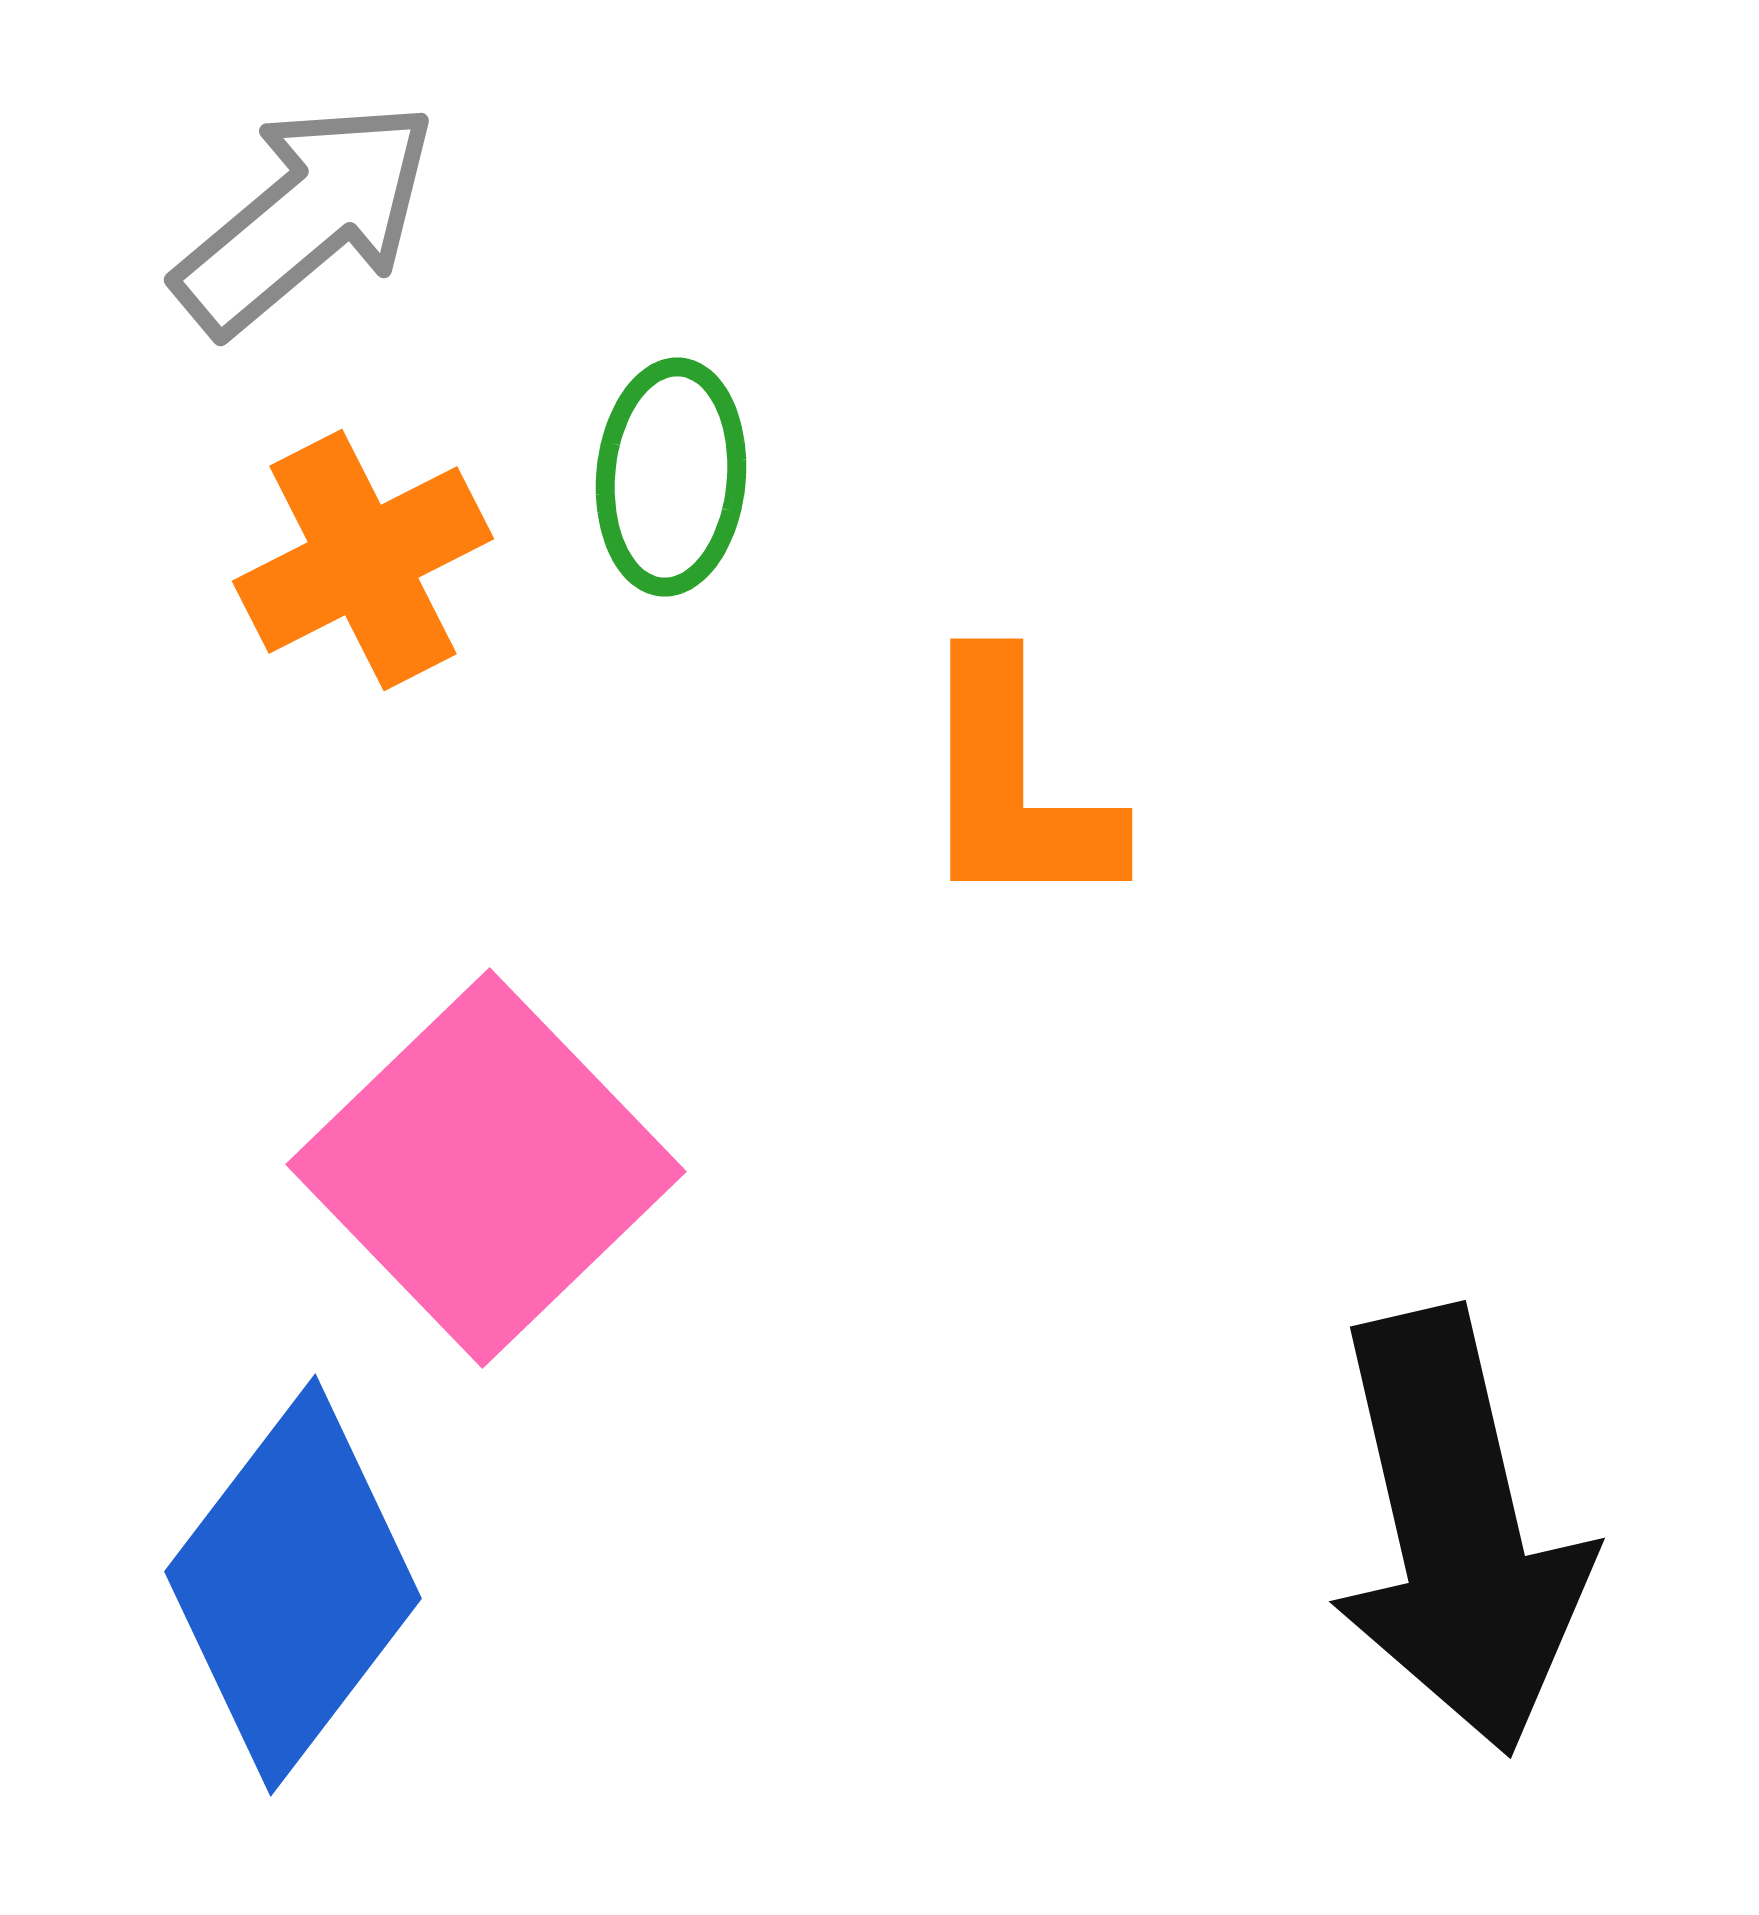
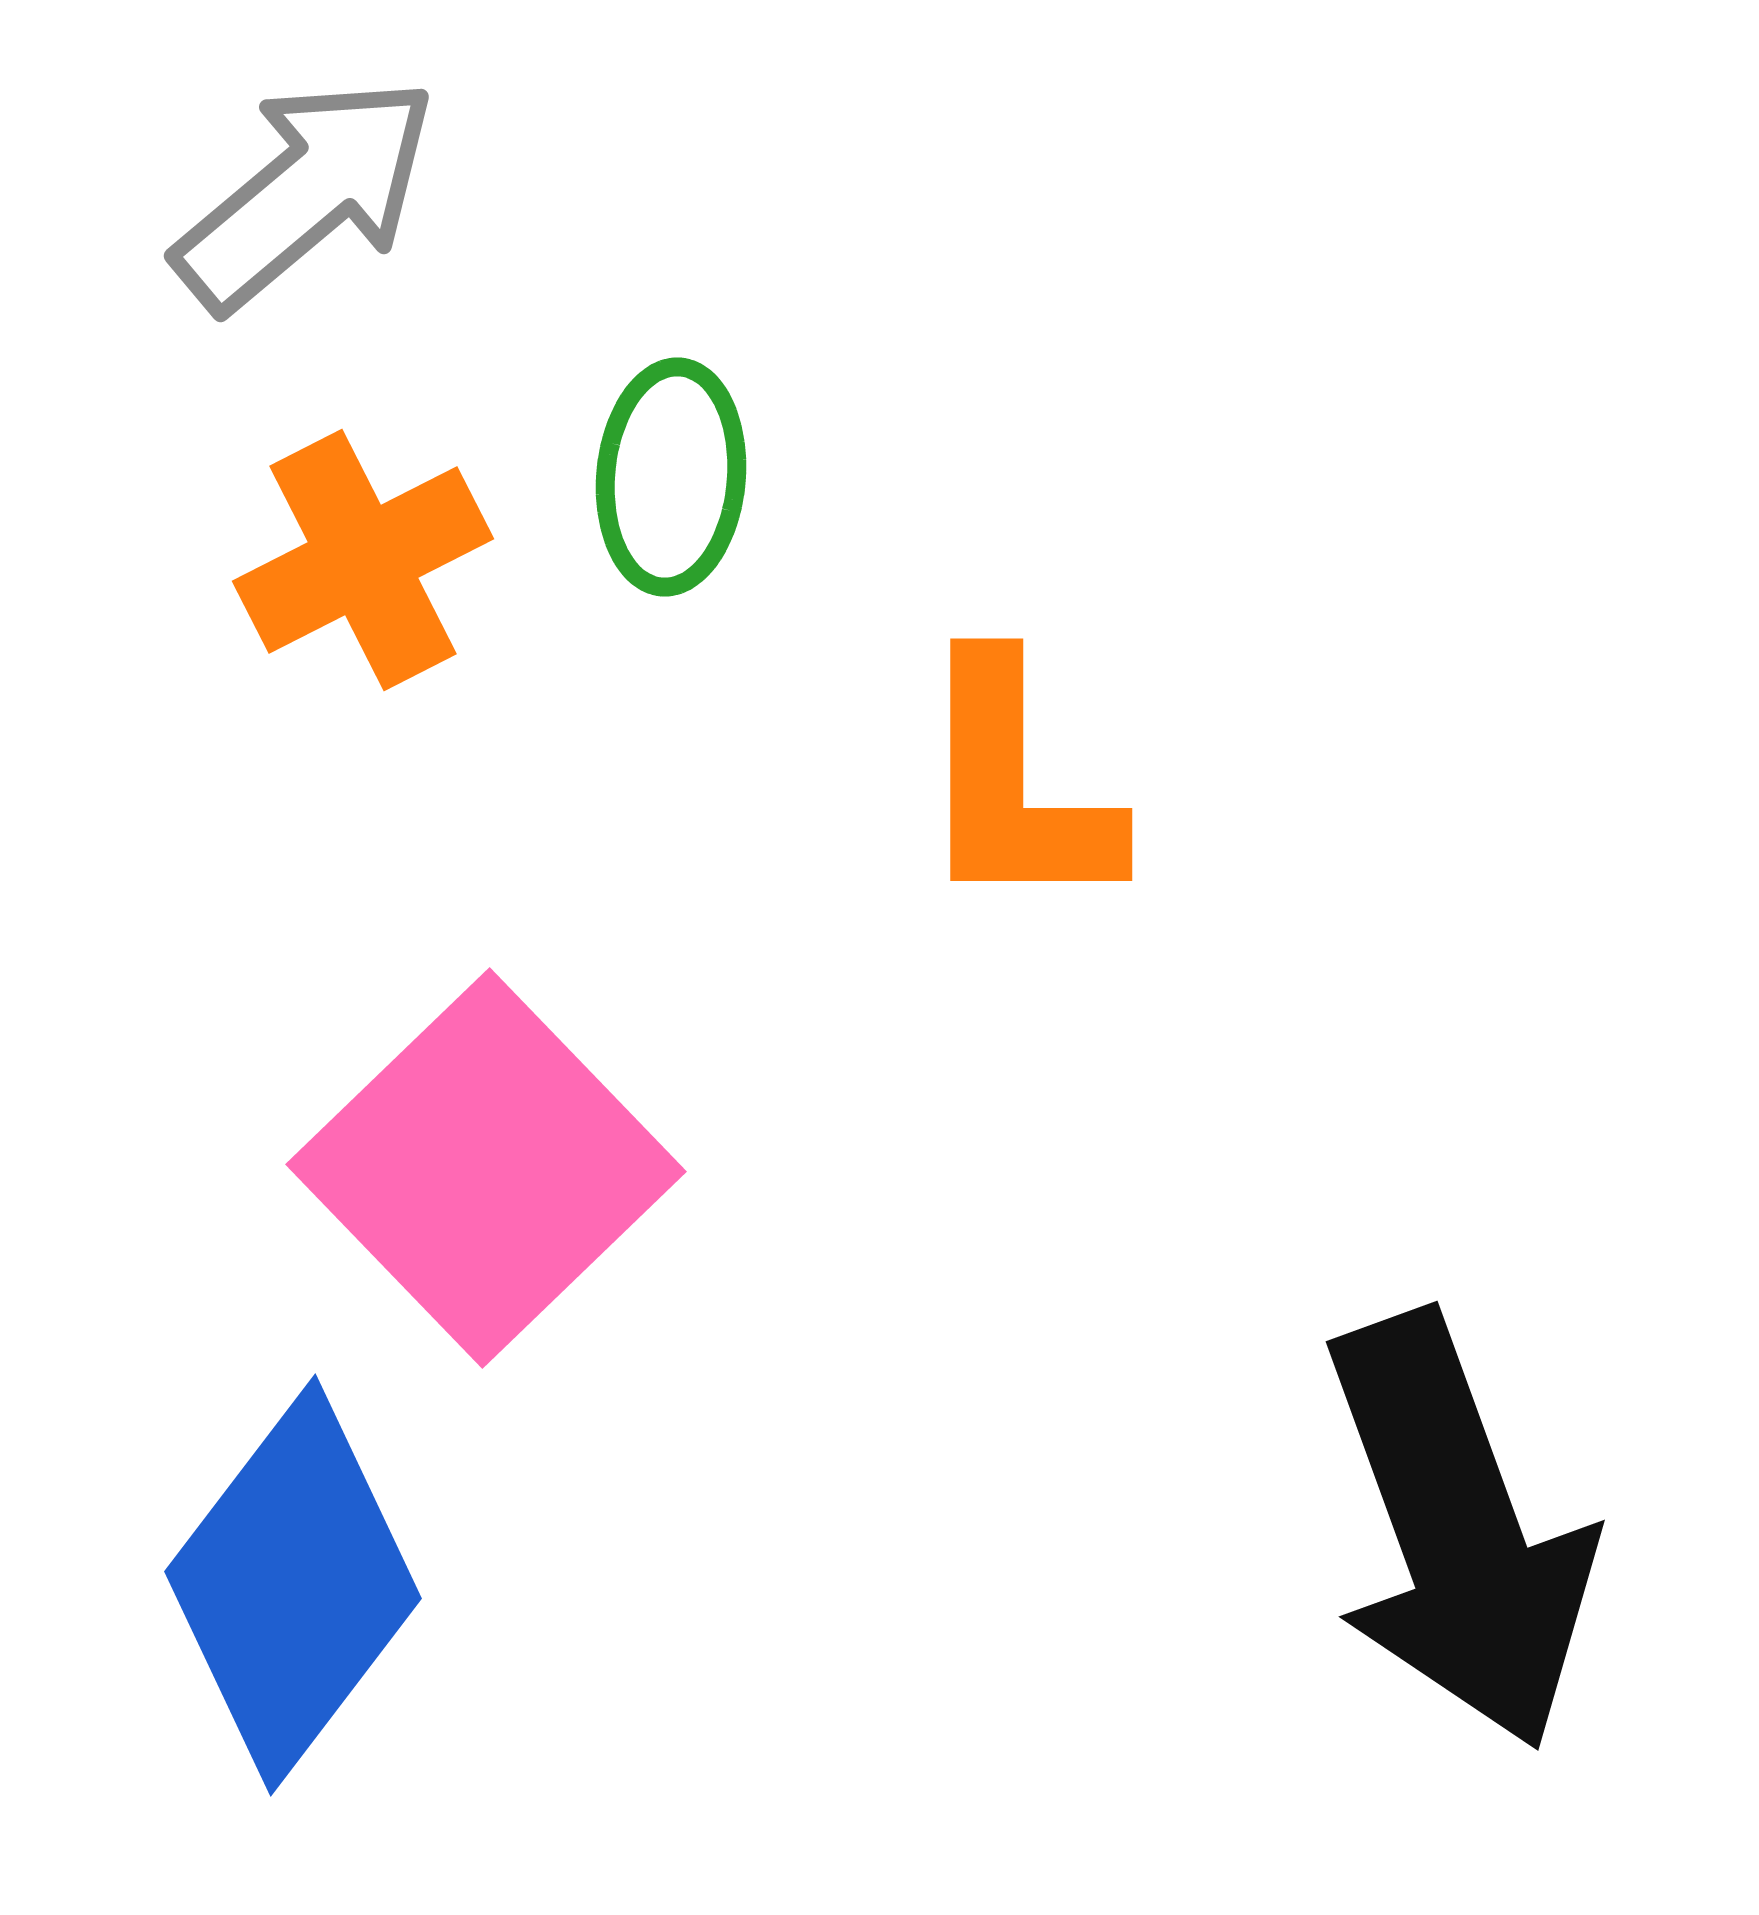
gray arrow: moved 24 px up
black arrow: rotated 7 degrees counterclockwise
